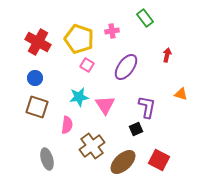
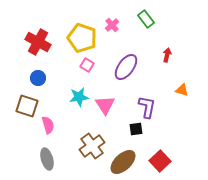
green rectangle: moved 1 px right, 1 px down
pink cross: moved 6 px up; rotated 32 degrees counterclockwise
yellow pentagon: moved 3 px right, 1 px up
blue circle: moved 3 px right
orange triangle: moved 1 px right, 4 px up
brown square: moved 10 px left, 1 px up
pink semicircle: moved 19 px left; rotated 24 degrees counterclockwise
black square: rotated 16 degrees clockwise
red square: moved 1 px right, 1 px down; rotated 20 degrees clockwise
